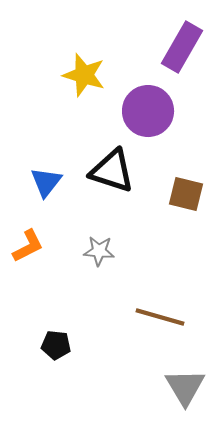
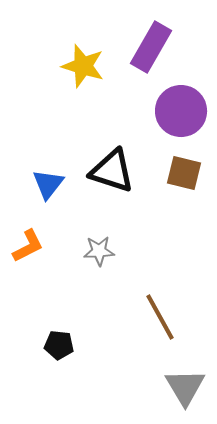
purple rectangle: moved 31 px left
yellow star: moved 1 px left, 9 px up
purple circle: moved 33 px right
blue triangle: moved 2 px right, 2 px down
brown square: moved 2 px left, 21 px up
gray star: rotated 8 degrees counterclockwise
brown line: rotated 45 degrees clockwise
black pentagon: moved 3 px right
